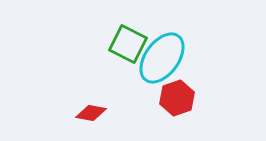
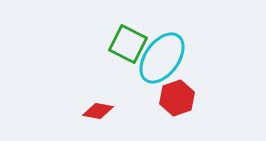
red diamond: moved 7 px right, 2 px up
